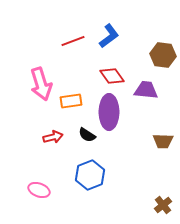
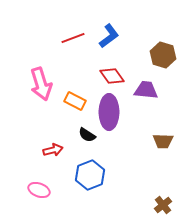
red line: moved 3 px up
brown hexagon: rotated 10 degrees clockwise
orange rectangle: moved 4 px right; rotated 35 degrees clockwise
red arrow: moved 13 px down
